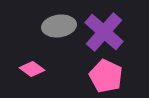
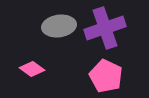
purple cross: moved 1 px right, 4 px up; rotated 30 degrees clockwise
